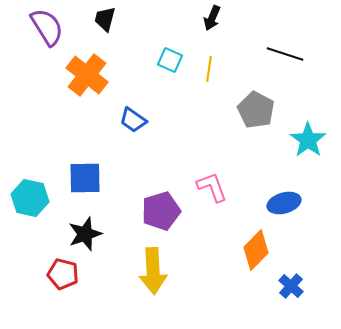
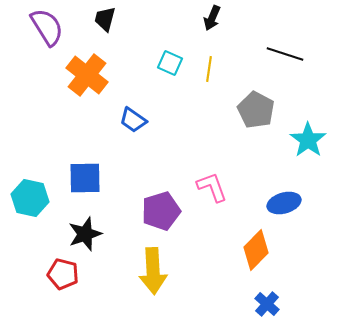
cyan square: moved 3 px down
blue cross: moved 24 px left, 18 px down
